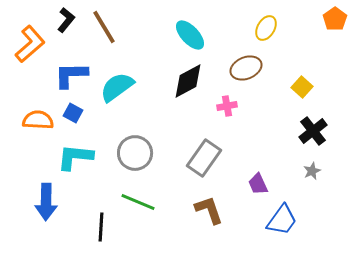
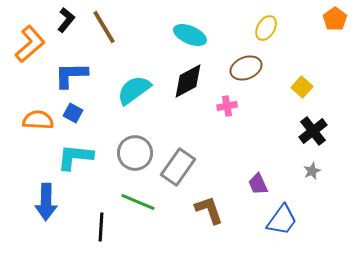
cyan ellipse: rotated 24 degrees counterclockwise
cyan semicircle: moved 17 px right, 3 px down
gray rectangle: moved 26 px left, 9 px down
